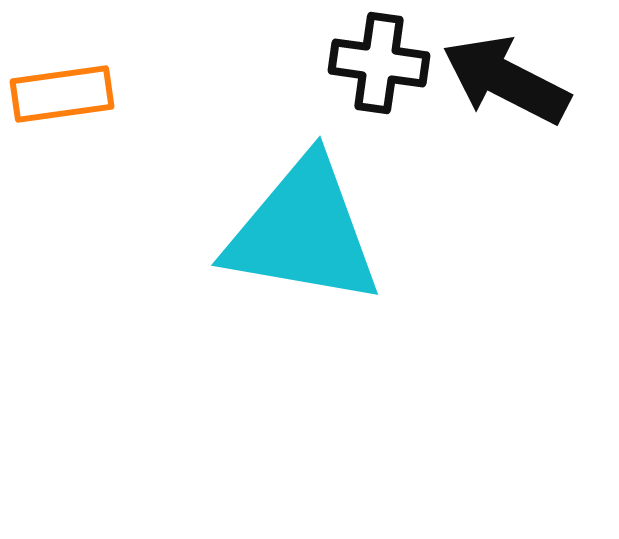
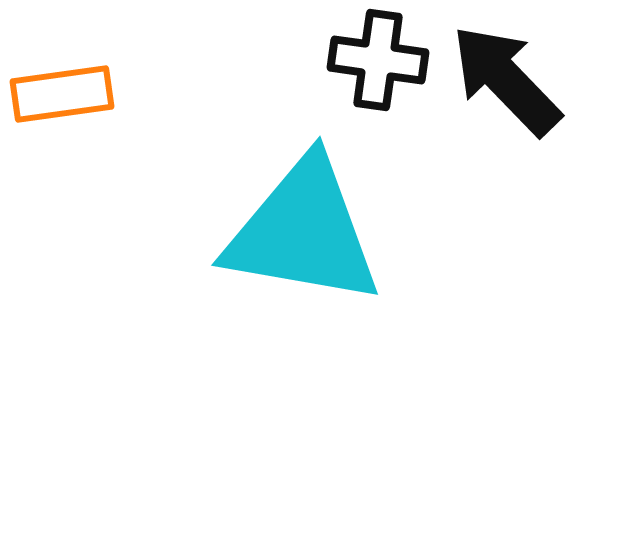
black cross: moved 1 px left, 3 px up
black arrow: rotated 19 degrees clockwise
